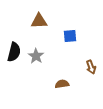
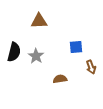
blue square: moved 6 px right, 11 px down
brown semicircle: moved 2 px left, 5 px up
